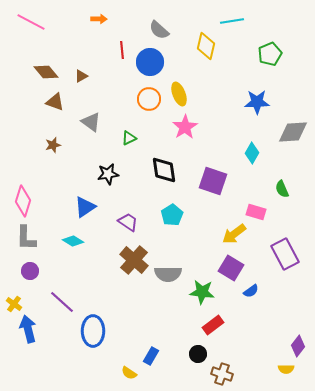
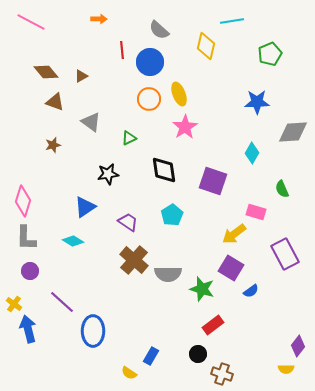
green star at (202, 292): moved 3 px up; rotated 10 degrees clockwise
